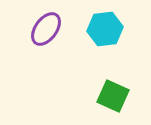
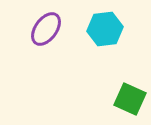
green square: moved 17 px right, 3 px down
